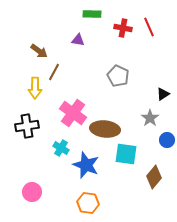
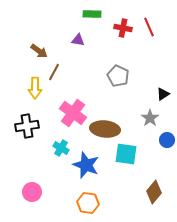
brown diamond: moved 15 px down
